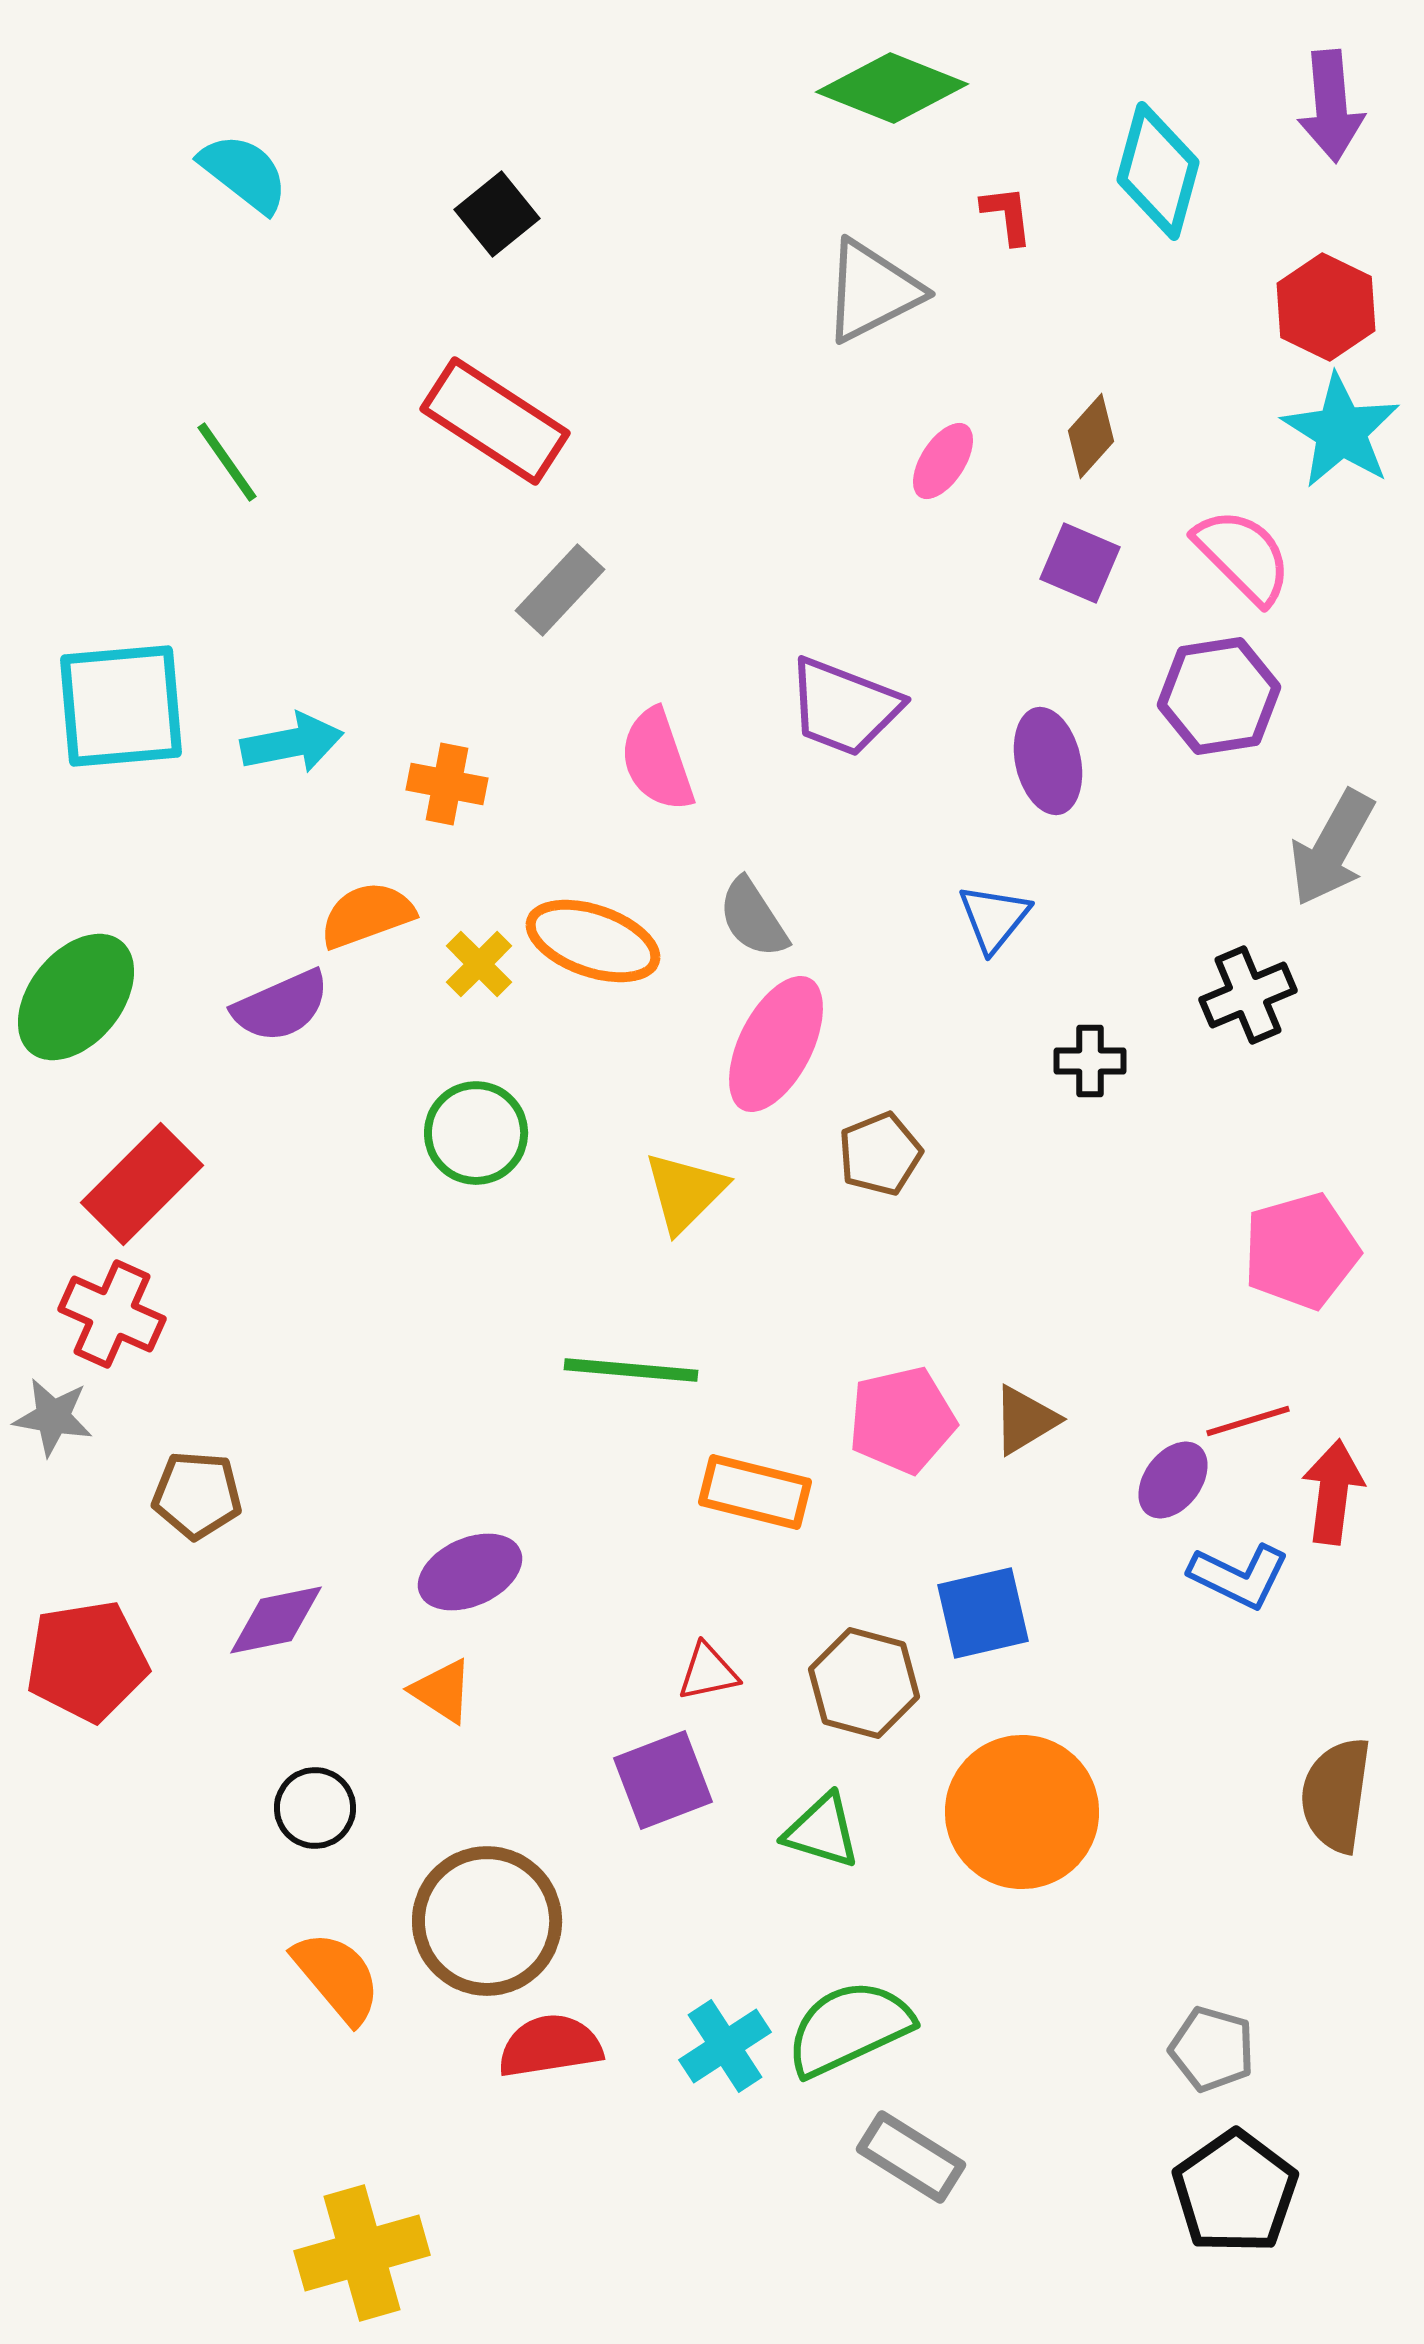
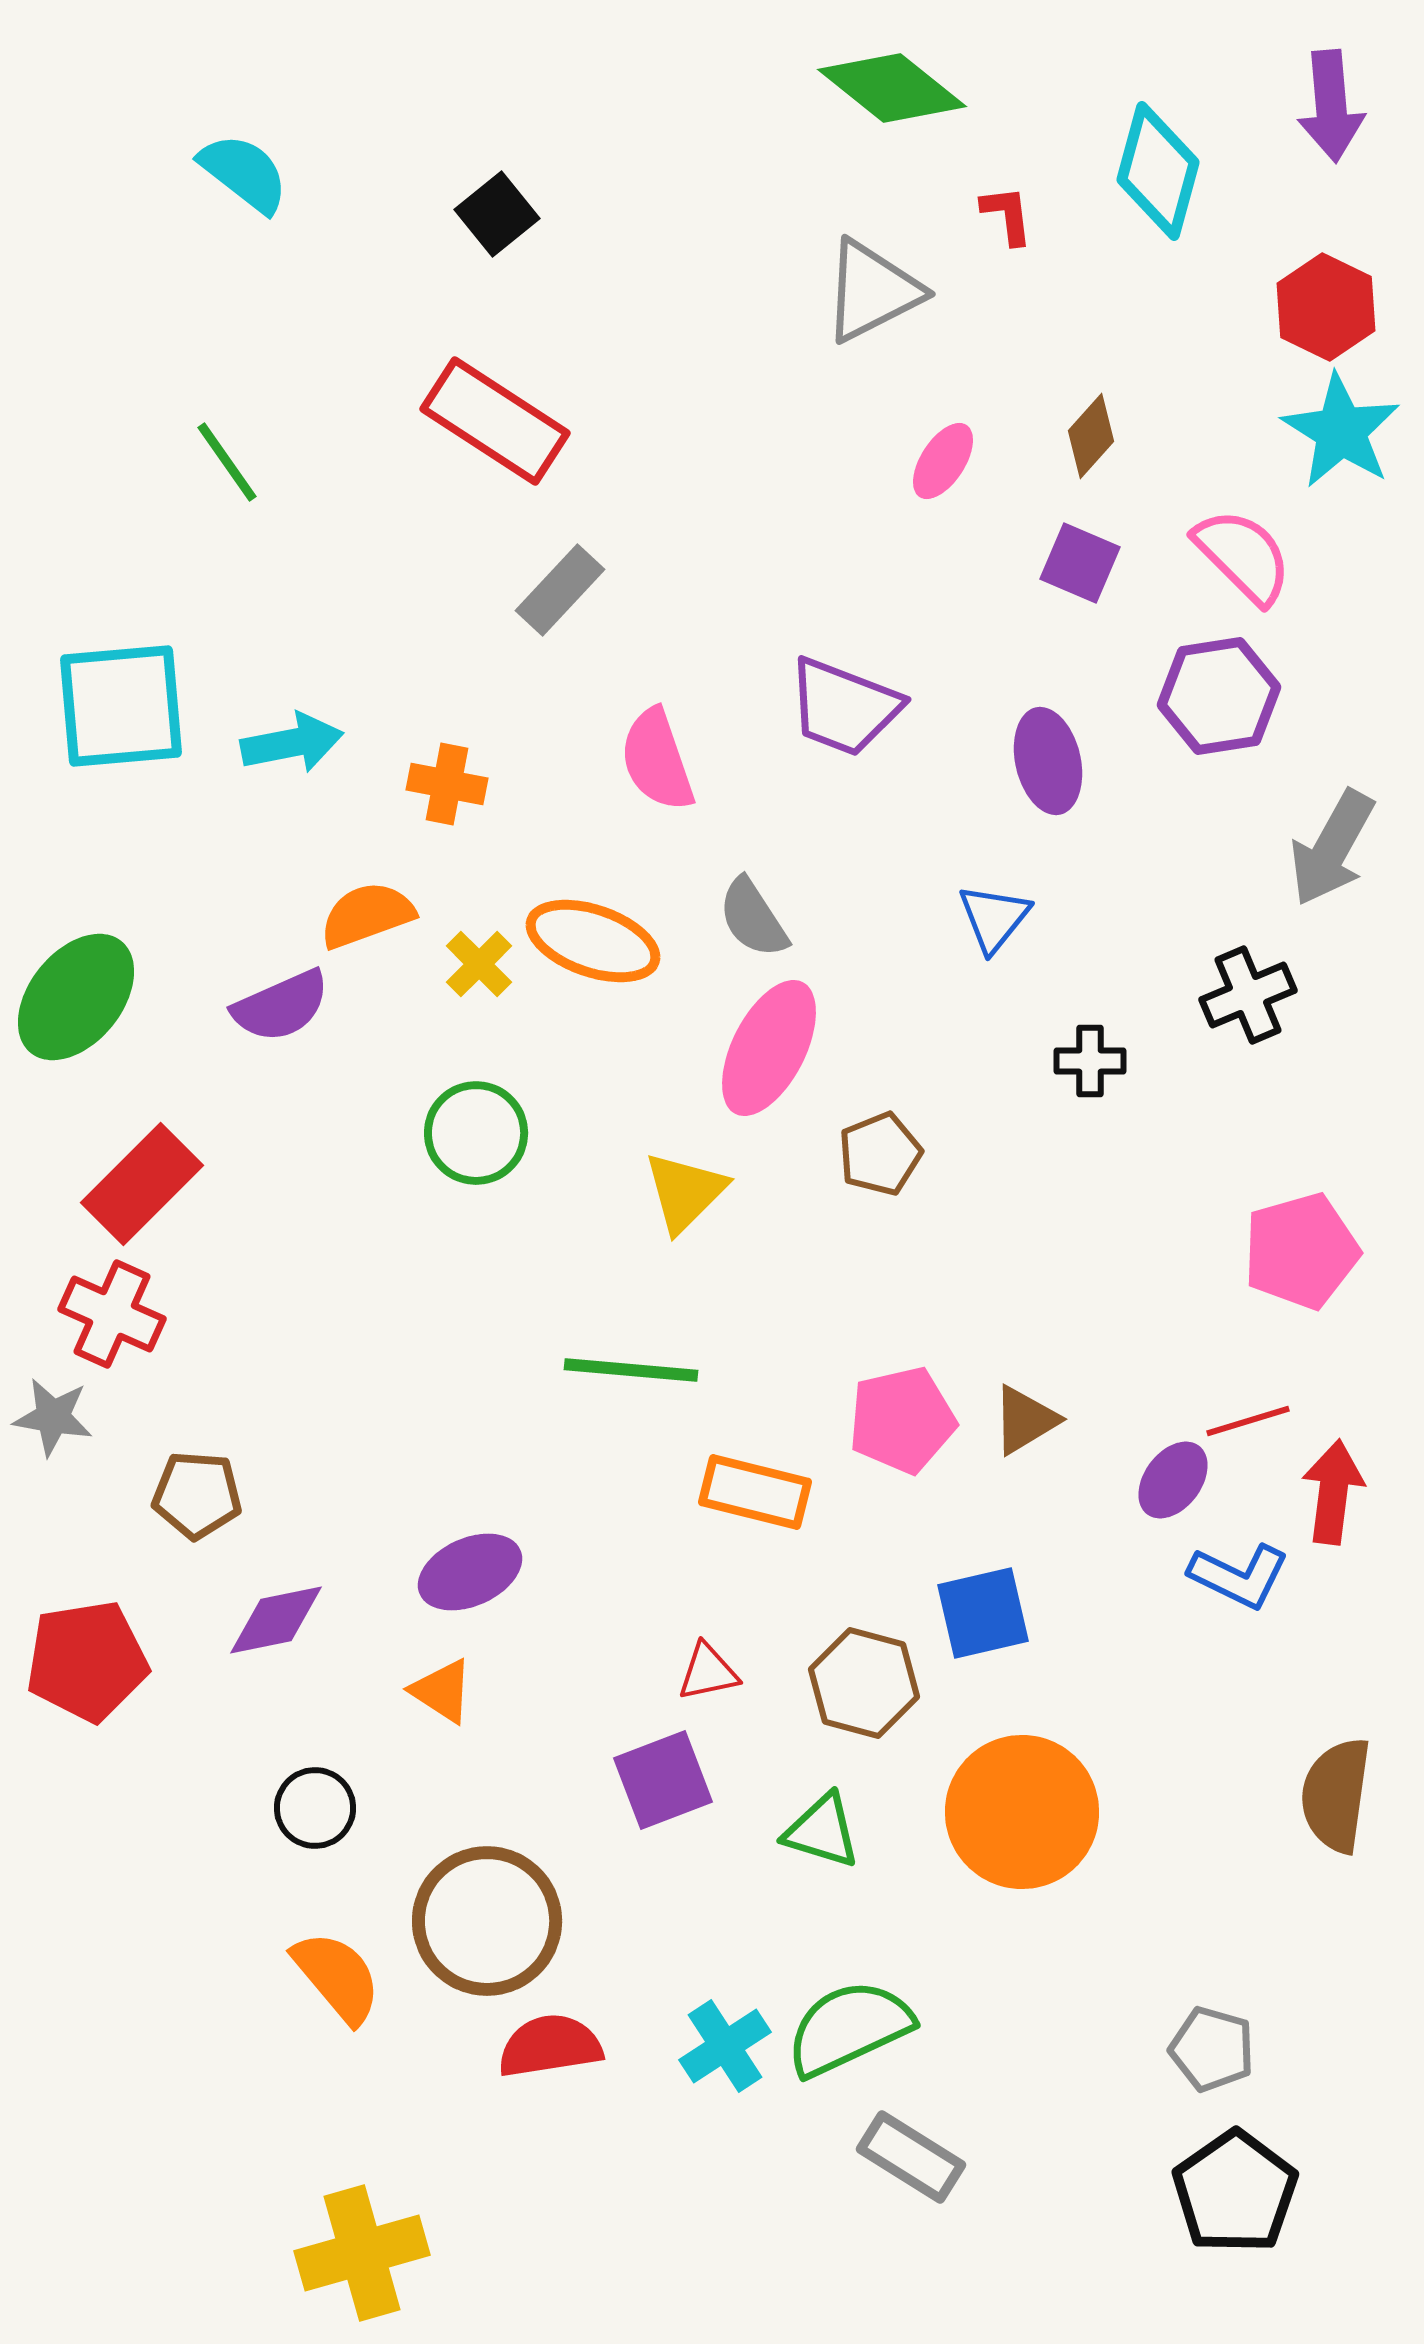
green diamond at (892, 88): rotated 17 degrees clockwise
pink ellipse at (776, 1044): moved 7 px left, 4 px down
